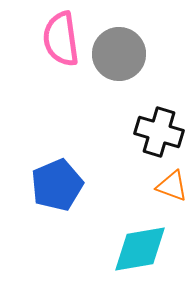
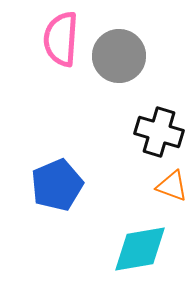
pink semicircle: rotated 12 degrees clockwise
gray circle: moved 2 px down
